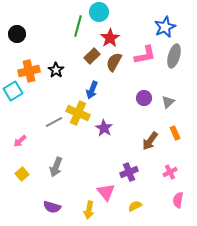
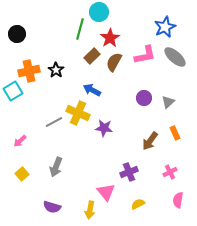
green line: moved 2 px right, 3 px down
gray ellipse: moved 1 px right, 1 px down; rotated 65 degrees counterclockwise
blue arrow: rotated 96 degrees clockwise
purple star: rotated 24 degrees counterclockwise
yellow semicircle: moved 3 px right, 2 px up
yellow arrow: moved 1 px right
